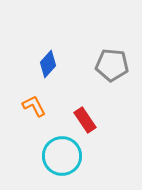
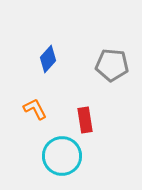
blue diamond: moved 5 px up
orange L-shape: moved 1 px right, 3 px down
red rectangle: rotated 25 degrees clockwise
